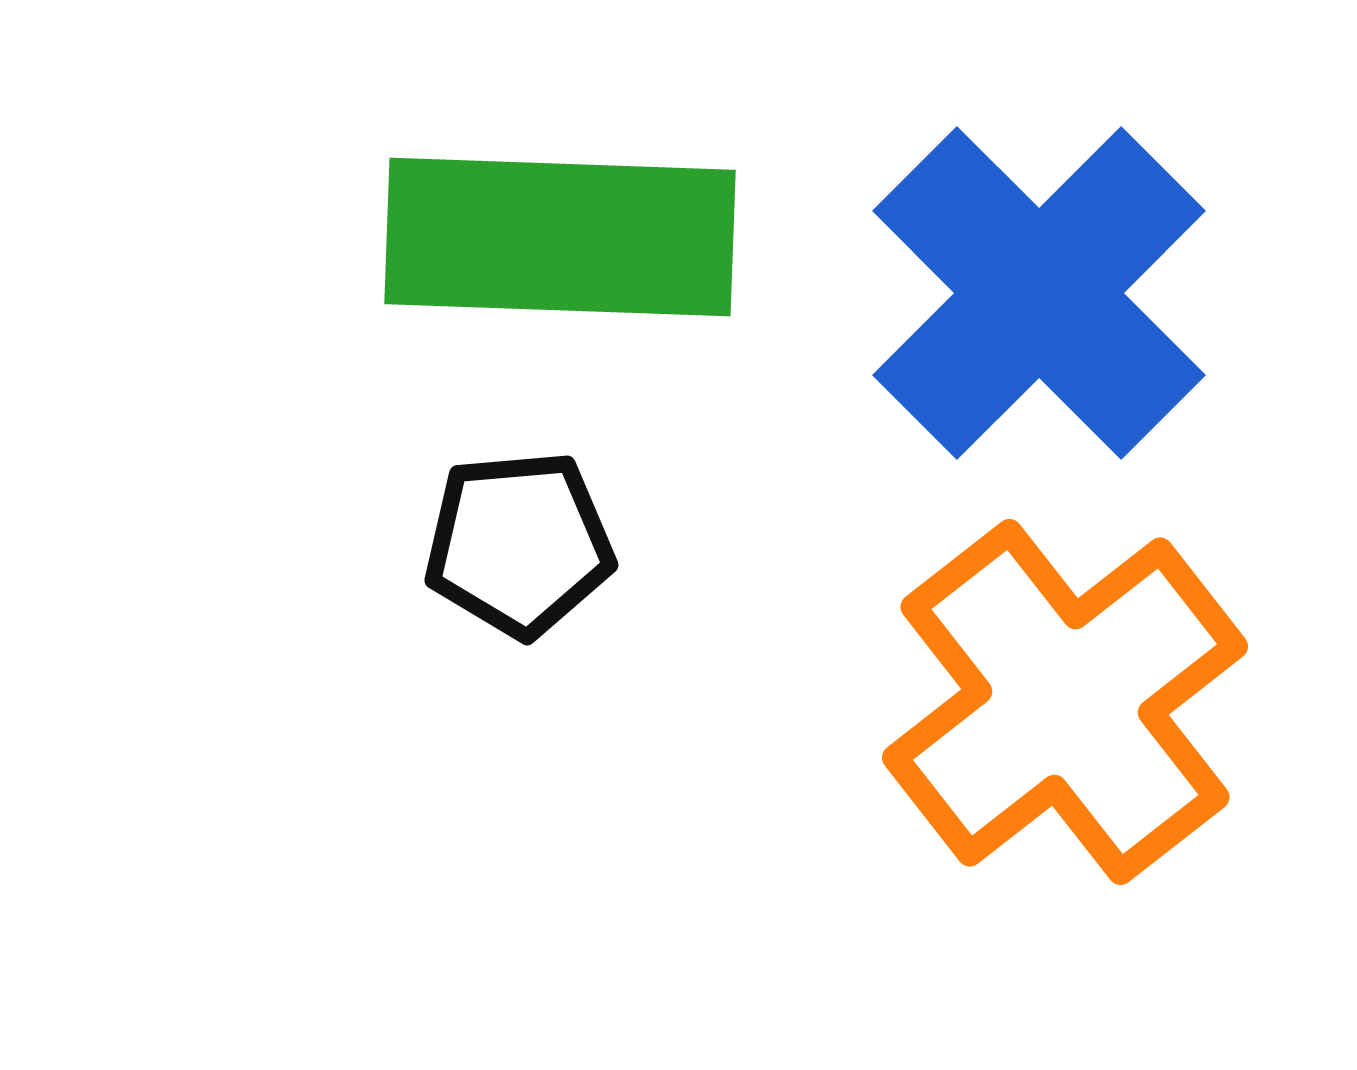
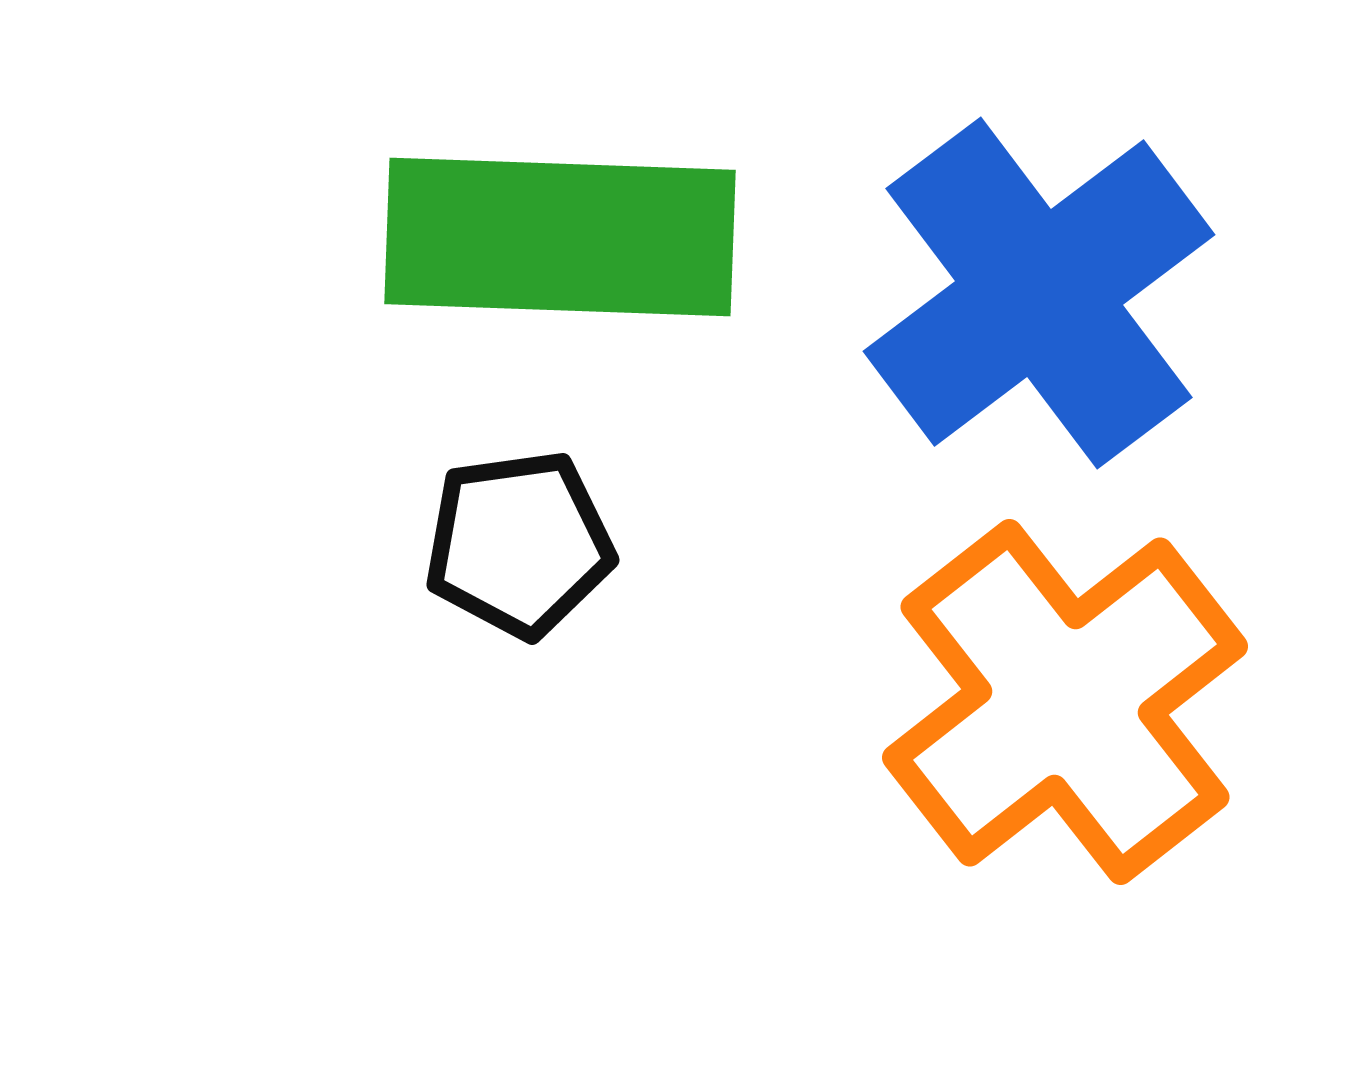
blue cross: rotated 8 degrees clockwise
black pentagon: rotated 3 degrees counterclockwise
